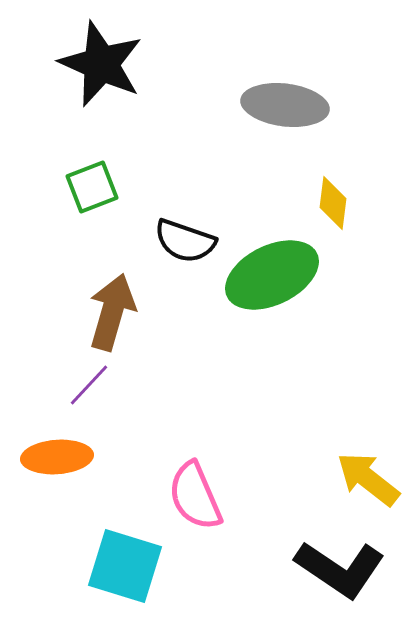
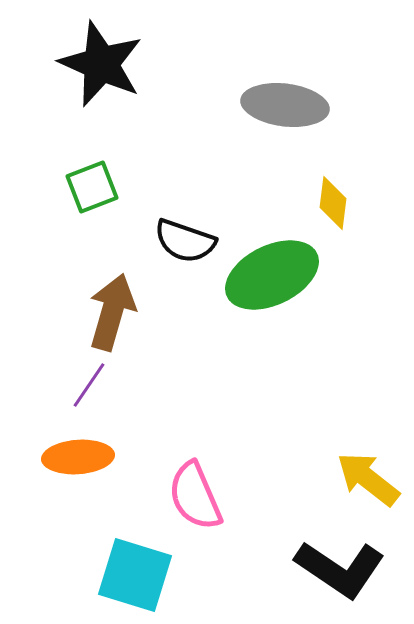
purple line: rotated 9 degrees counterclockwise
orange ellipse: moved 21 px right
cyan square: moved 10 px right, 9 px down
